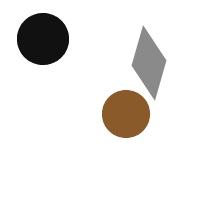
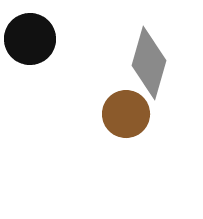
black circle: moved 13 px left
